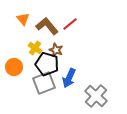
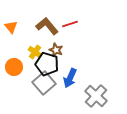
orange triangle: moved 12 px left, 8 px down
red line: rotated 21 degrees clockwise
yellow cross: moved 4 px down
blue arrow: moved 1 px right
gray square: rotated 20 degrees counterclockwise
